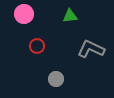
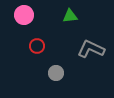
pink circle: moved 1 px down
gray circle: moved 6 px up
